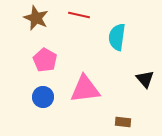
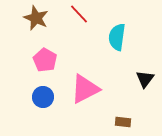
red line: moved 1 px up; rotated 35 degrees clockwise
black triangle: rotated 18 degrees clockwise
pink triangle: rotated 20 degrees counterclockwise
